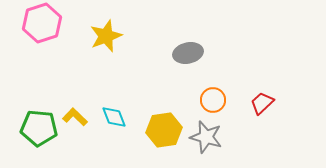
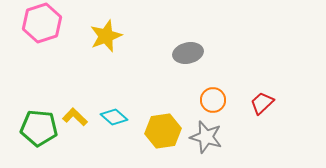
cyan diamond: rotated 28 degrees counterclockwise
yellow hexagon: moved 1 px left, 1 px down
